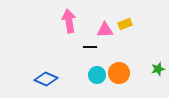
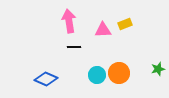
pink triangle: moved 2 px left
black line: moved 16 px left
